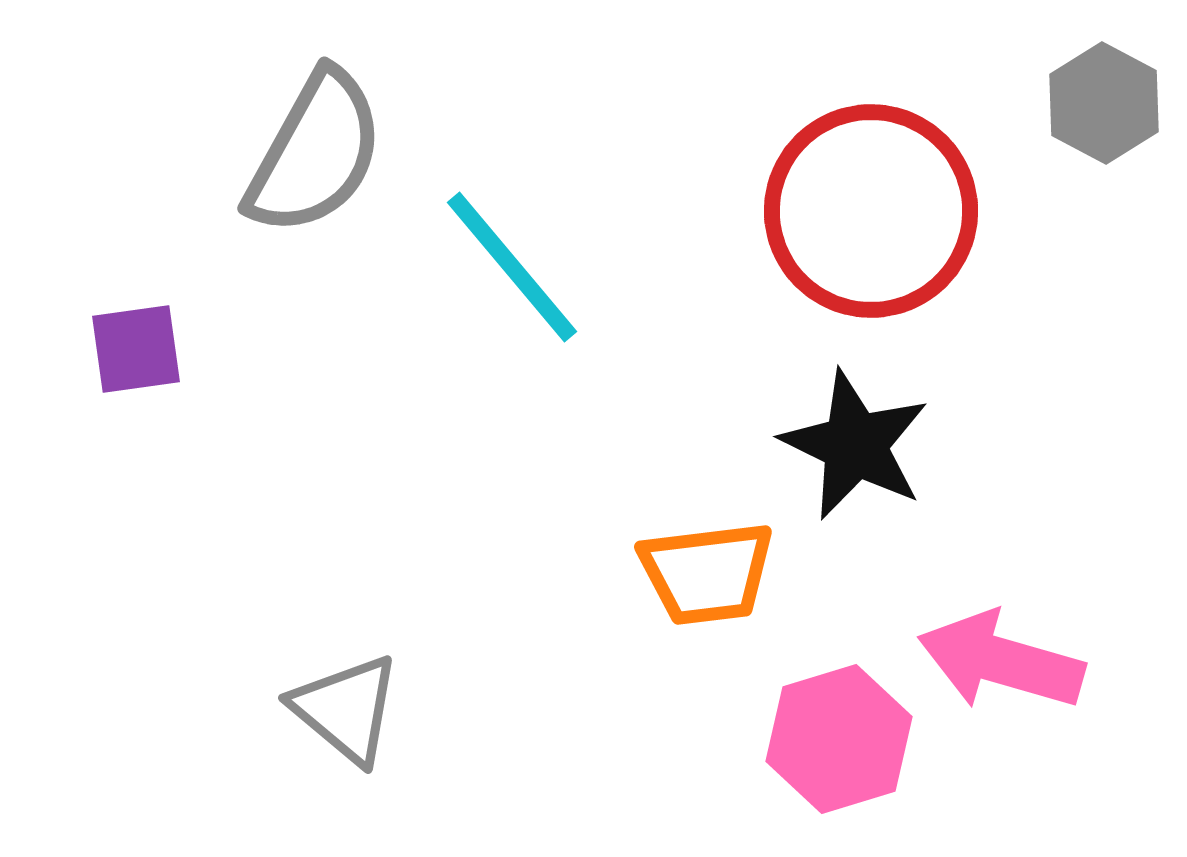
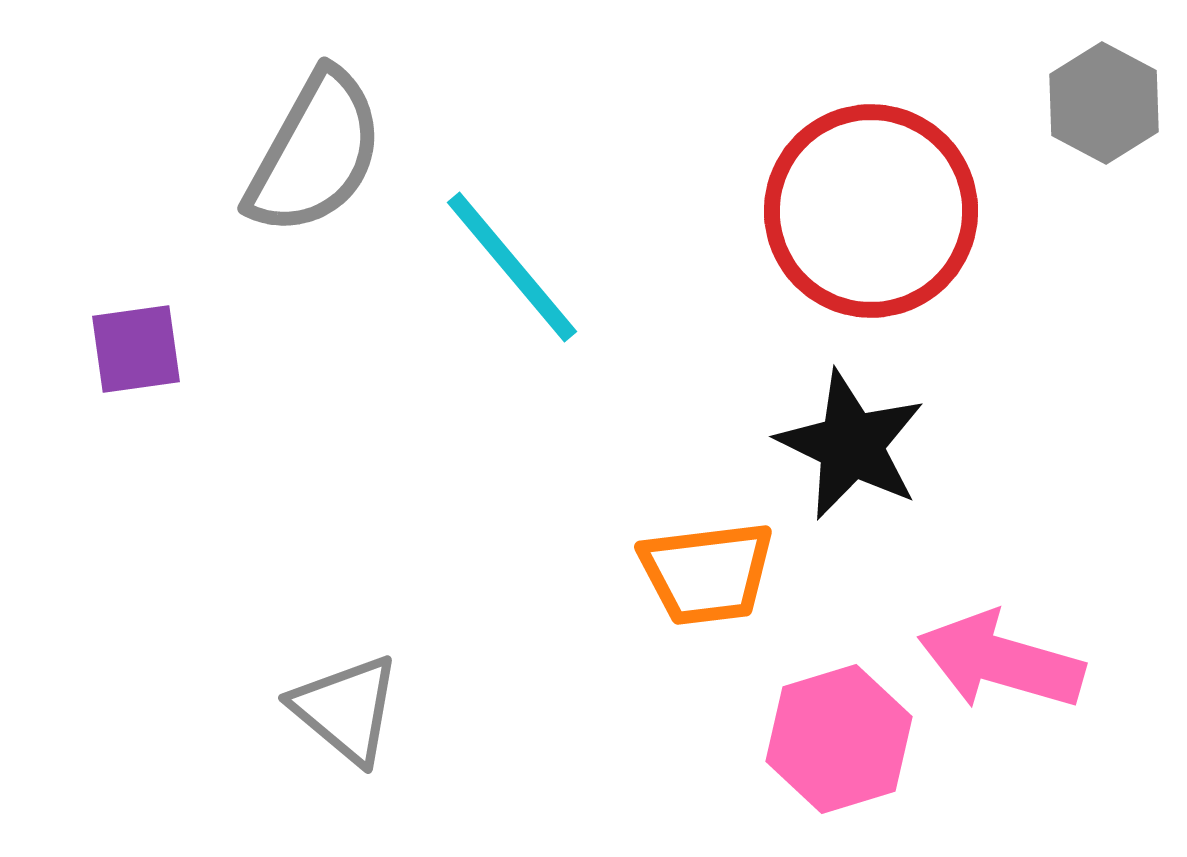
black star: moved 4 px left
